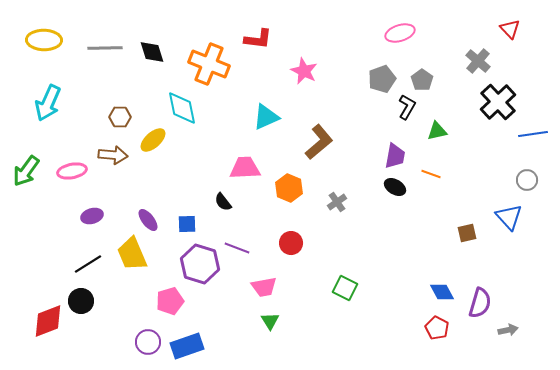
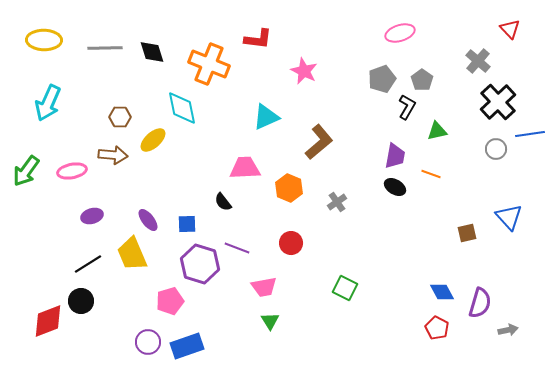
blue line at (533, 134): moved 3 px left
gray circle at (527, 180): moved 31 px left, 31 px up
